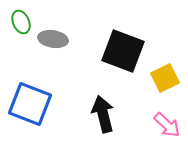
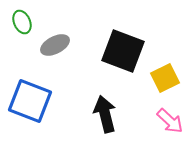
green ellipse: moved 1 px right
gray ellipse: moved 2 px right, 6 px down; rotated 36 degrees counterclockwise
blue square: moved 3 px up
black arrow: moved 2 px right
pink arrow: moved 3 px right, 4 px up
